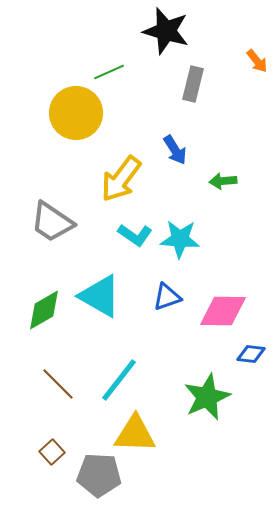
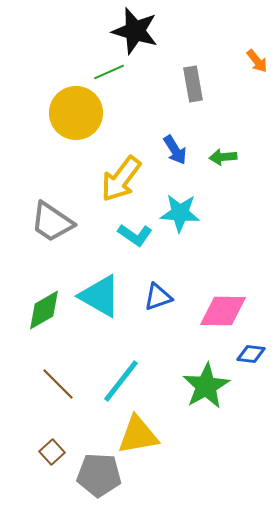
black star: moved 31 px left
gray rectangle: rotated 24 degrees counterclockwise
green arrow: moved 24 px up
cyan star: moved 26 px up
blue triangle: moved 9 px left
cyan line: moved 2 px right, 1 px down
green star: moved 1 px left, 11 px up; rotated 6 degrees counterclockwise
yellow triangle: moved 3 px right, 1 px down; rotated 12 degrees counterclockwise
